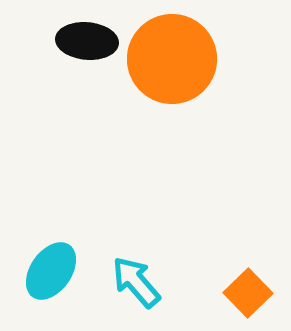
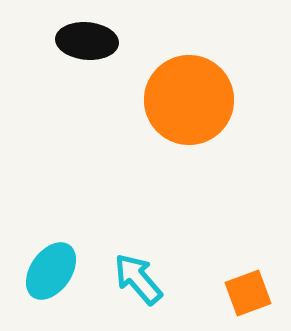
orange circle: moved 17 px right, 41 px down
cyan arrow: moved 2 px right, 3 px up
orange square: rotated 24 degrees clockwise
